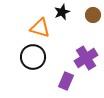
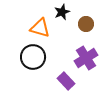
brown circle: moved 7 px left, 9 px down
purple rectangle: rotated 66 degrees counterclockwise
